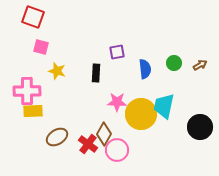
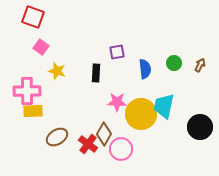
pink square: rotated 21 degrees clockwise
brown arrow: rotated 32 degrees counterclockwise
pink circle: moved 4 px right, 1 px up
